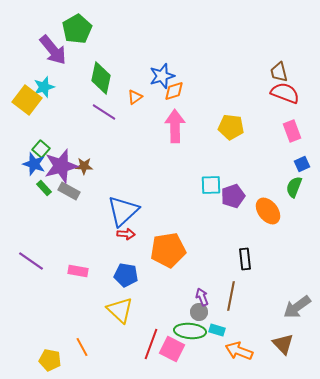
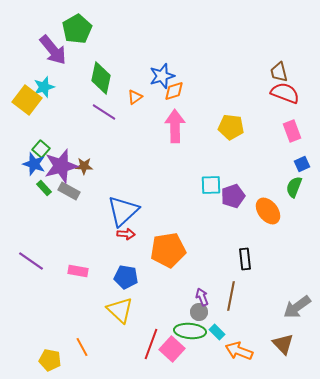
blue pentagon at (126, 275): moved 2 px down
cyan rectangle at (217, 330): moved 2 px down; rotated 28 degrees clockwise
pink square at (172, 349): rotated 15 degrees clockwise
